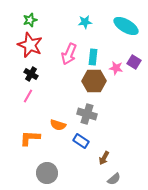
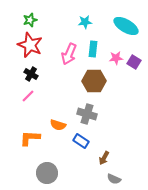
cyan rectangle: moved 8 px up
pink star: moved 10 px up; rotated 16 degrees counterclockwise
pink line: rotated 16 degrees clockwise
gray semicircle: rotated 64 degrees clockwise
